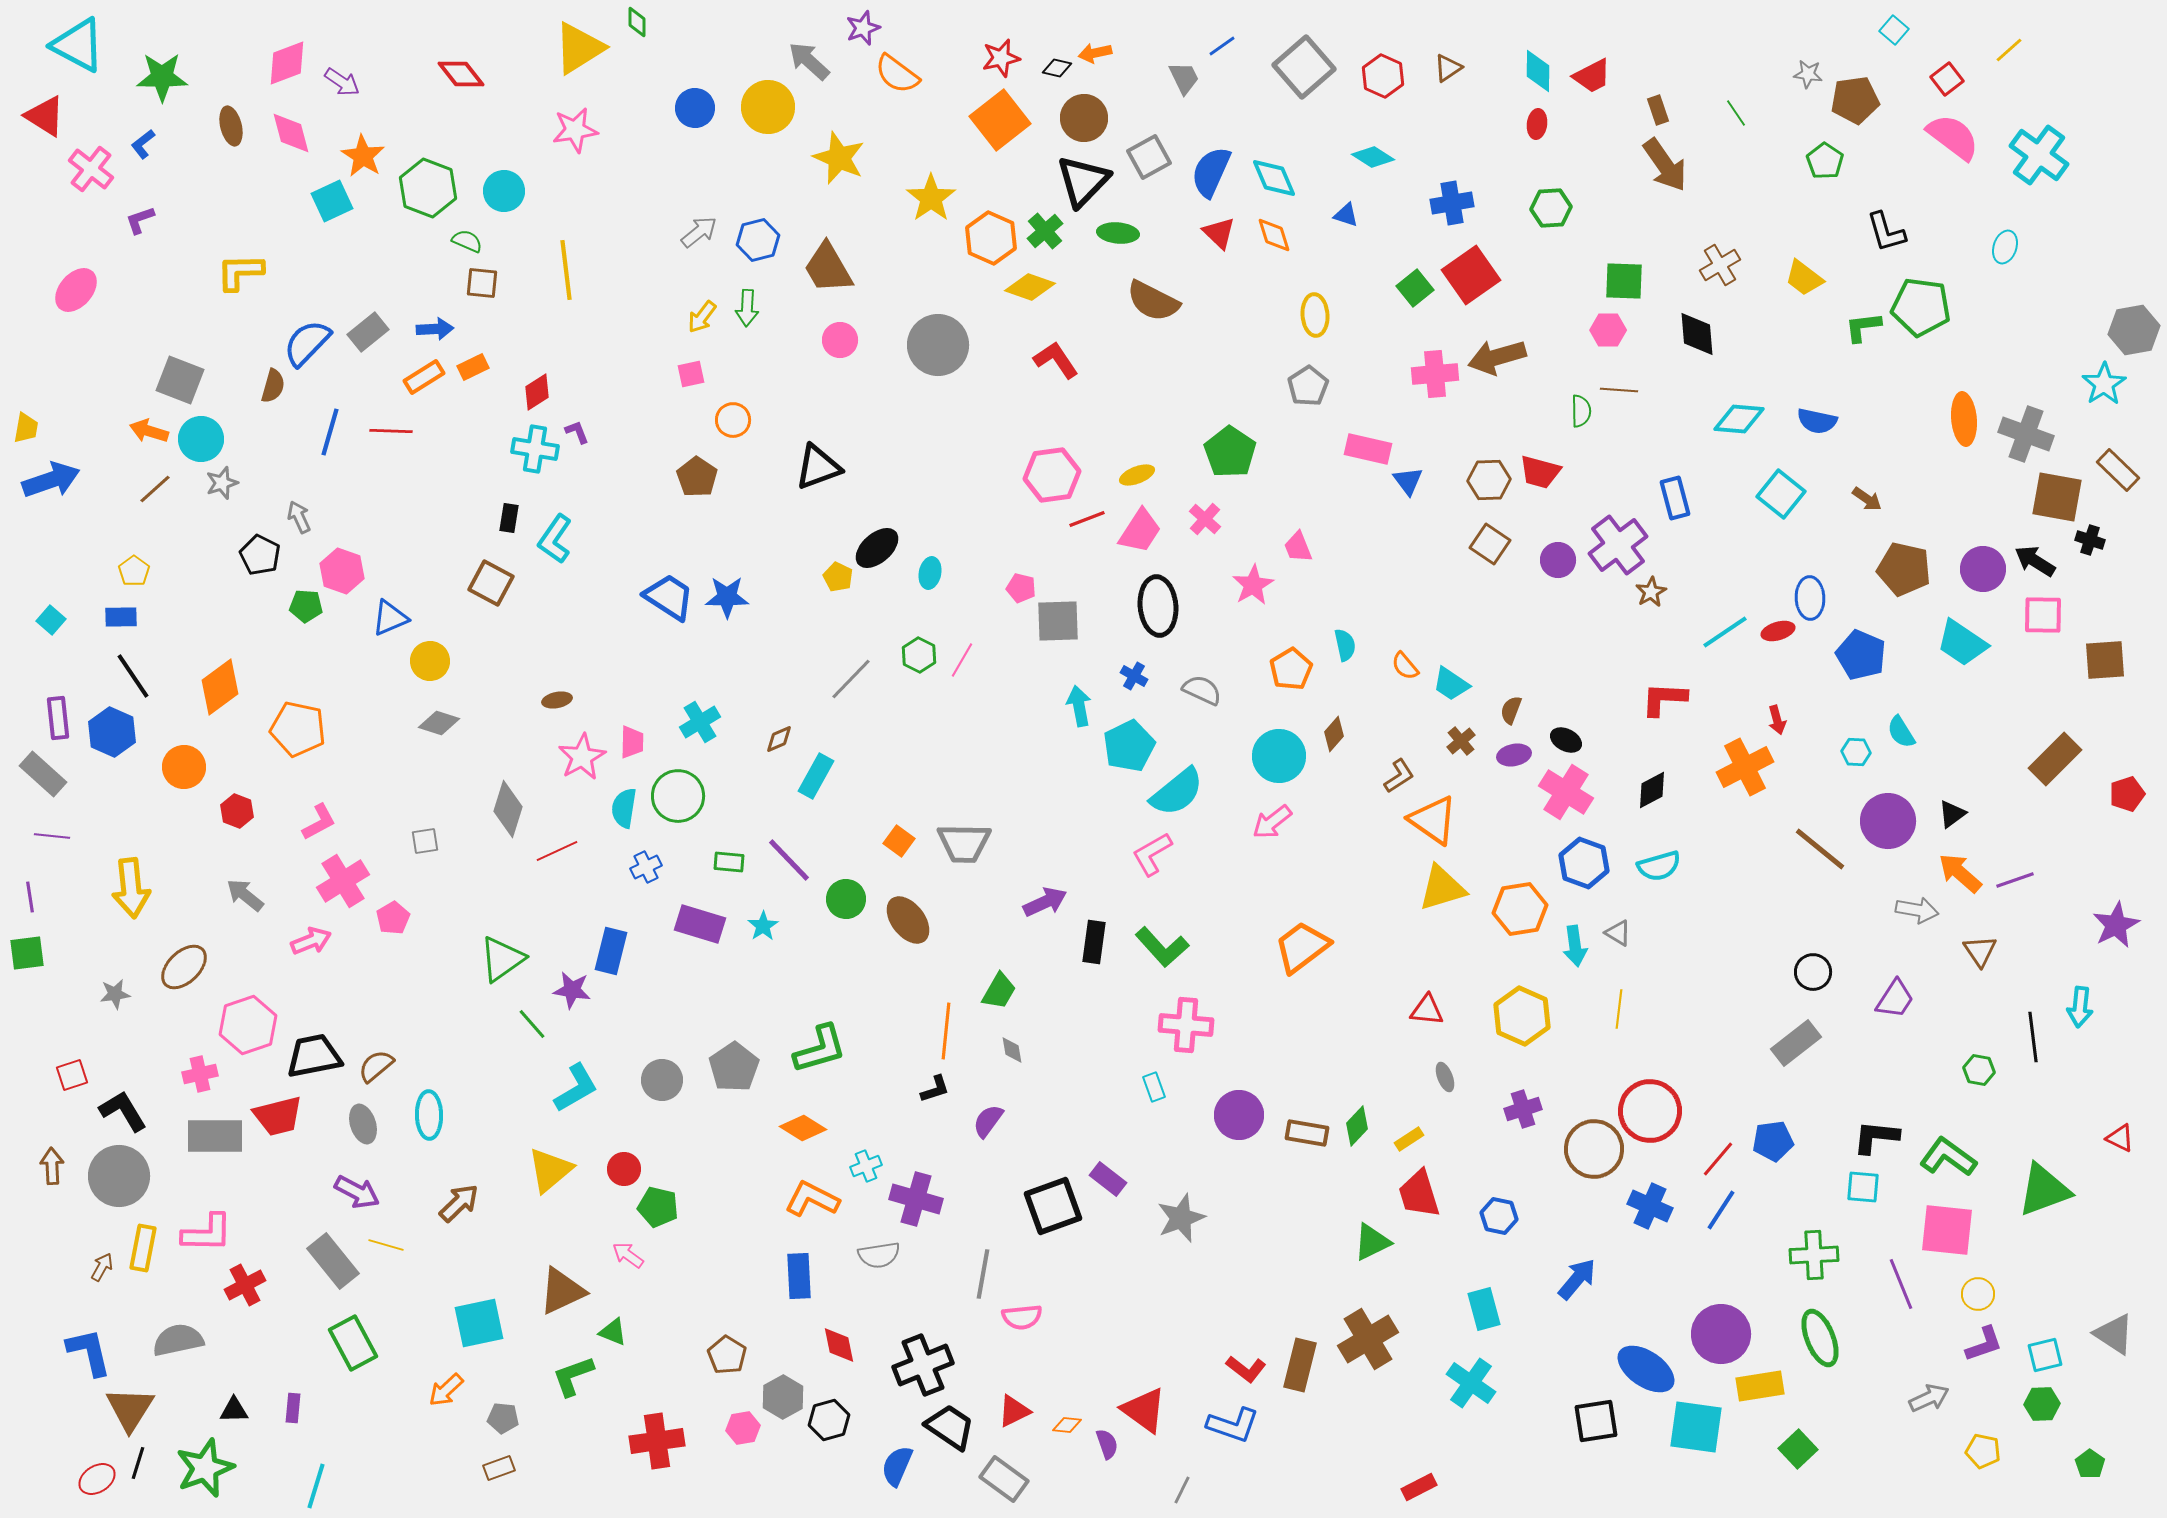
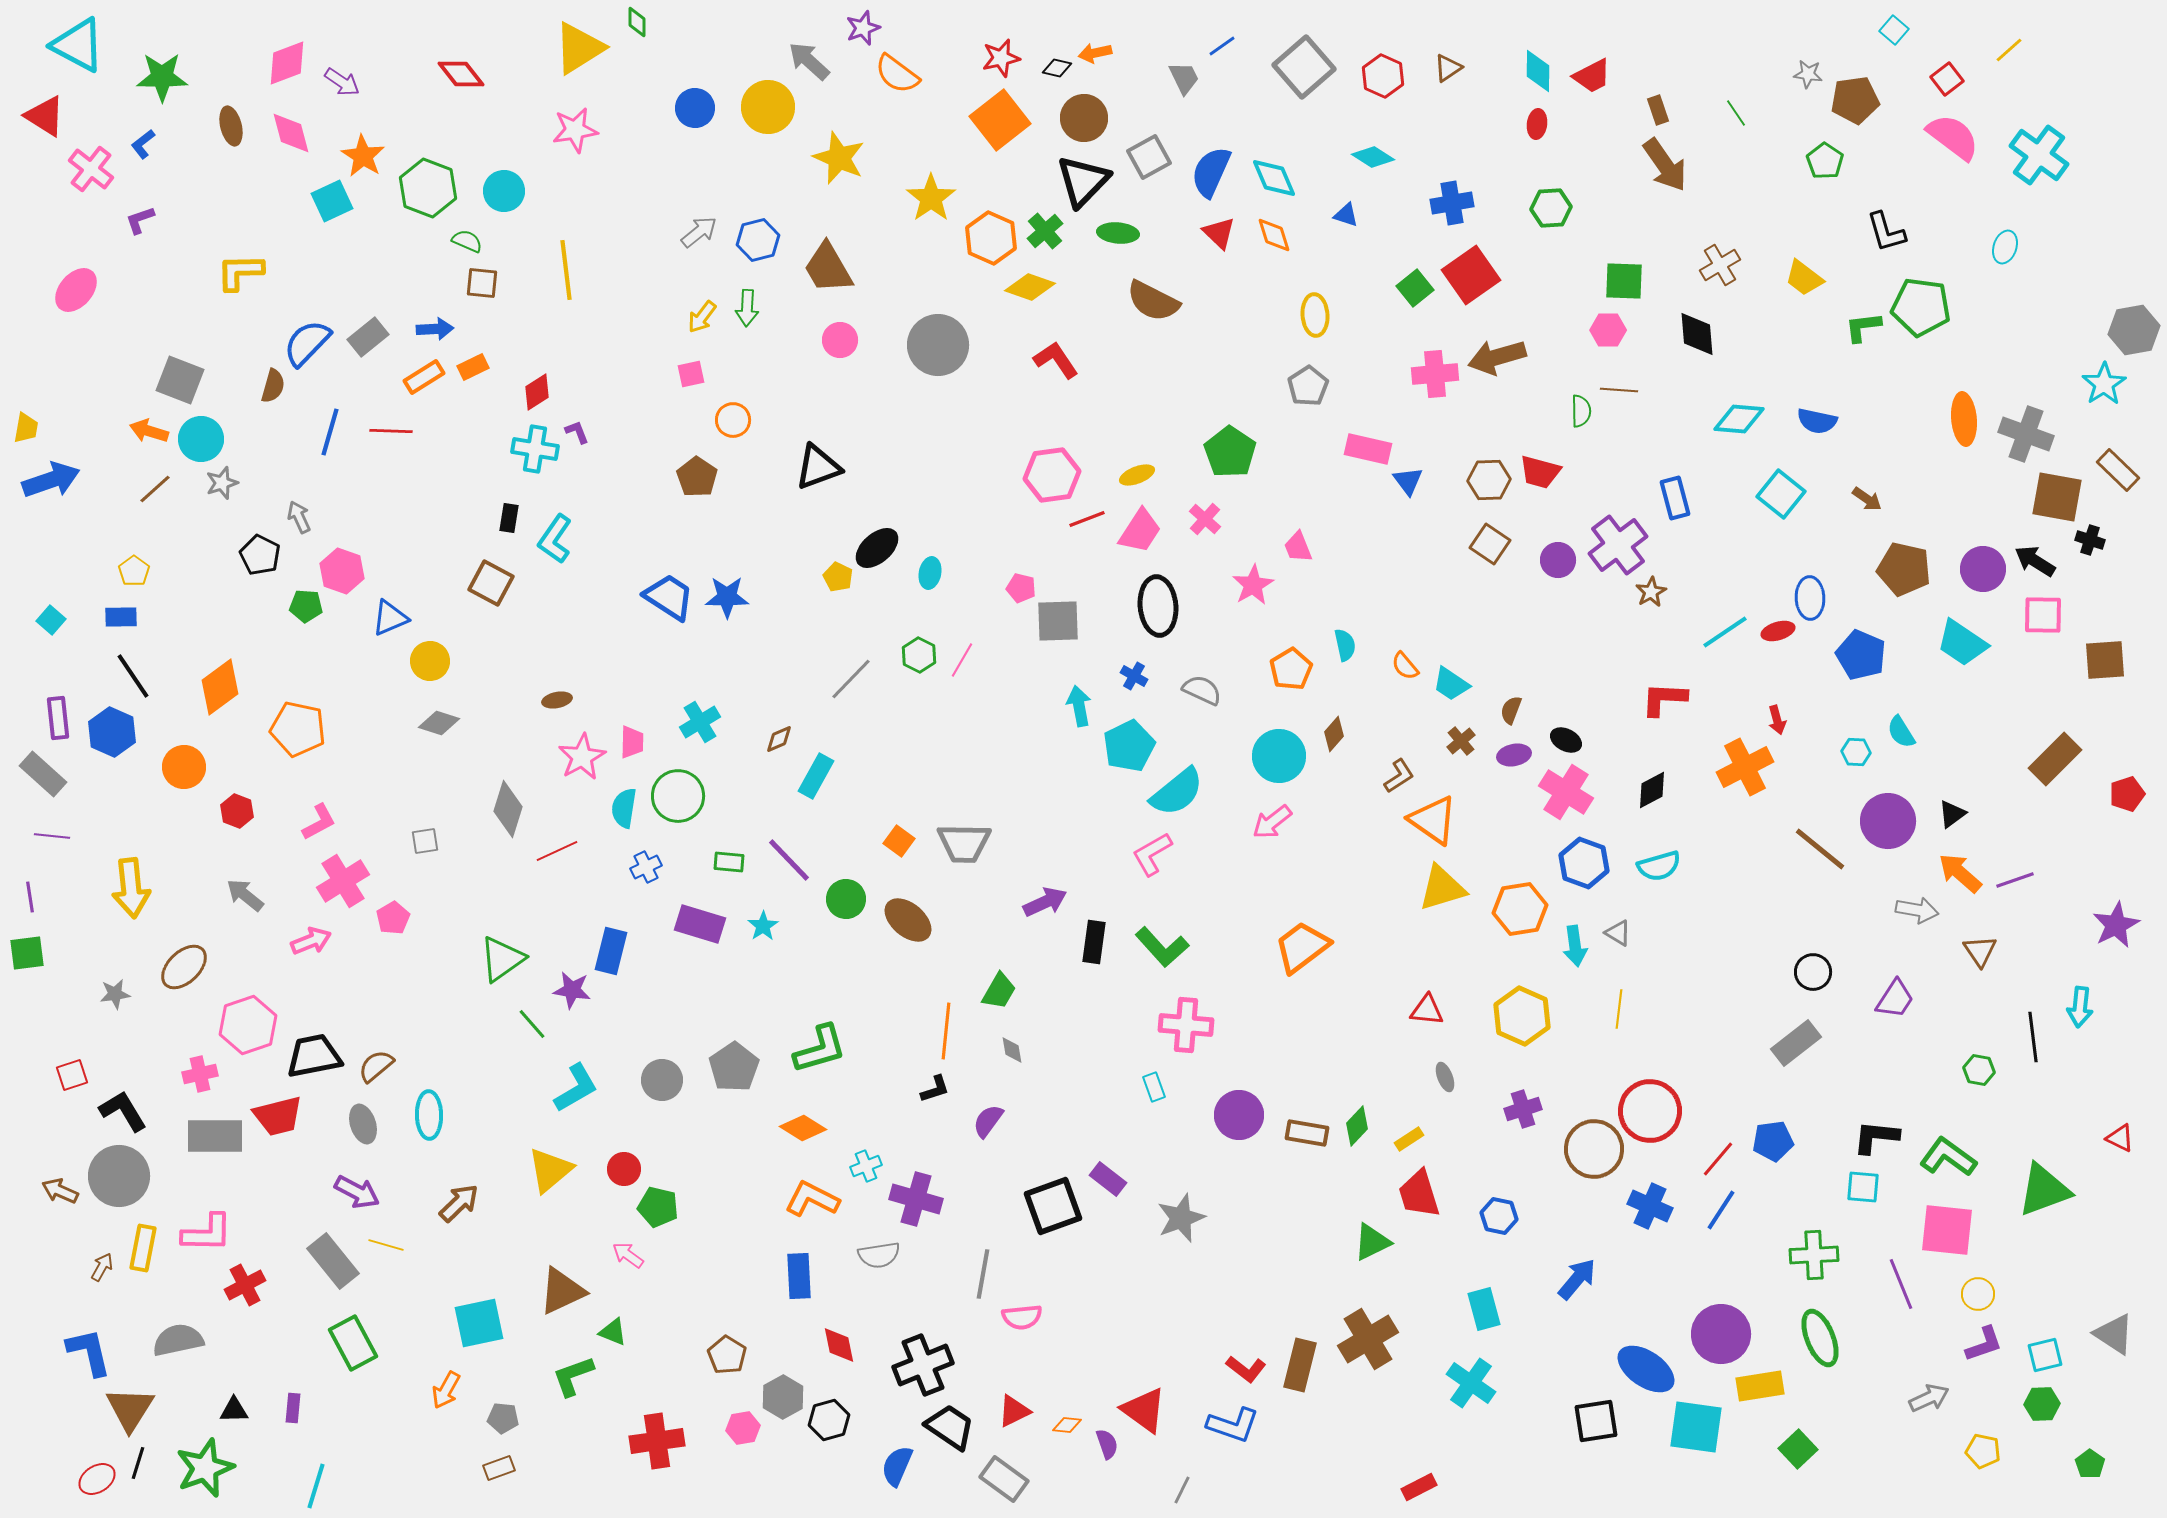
gray rectangle at (368, 332): moved 5 px down
brown ellipse at (908, 920): rotated 12 degrees counterclockwise
brown arrow at (52, 1166): moved 8 px right, 25 px down; rotated 63 degrees counterclockwise
orange arrow at (446, 1390): rotated 18 degrees counterclockwise
